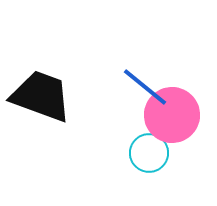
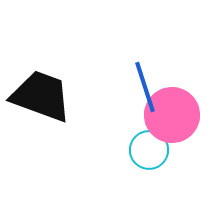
blue line: rotated 33 degrees clockwise
cyan circle: moved 3 px up
